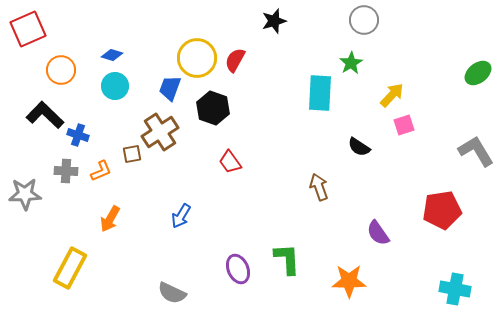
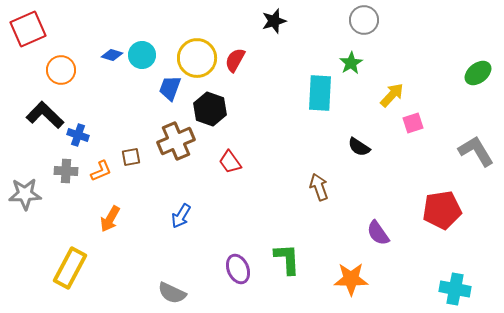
cyan circle: moved 27 px right, 31 px up
black hexagon: moved 3 px left, 1 px down
pink square: moved 9 px right, 2 px up
brown cross: moved 16 px right, 9 px down; rotated 9 degrees clockwise
brown square: moved 1 px left, 3 px down
orange star: moved 2 px right, 2 px up
